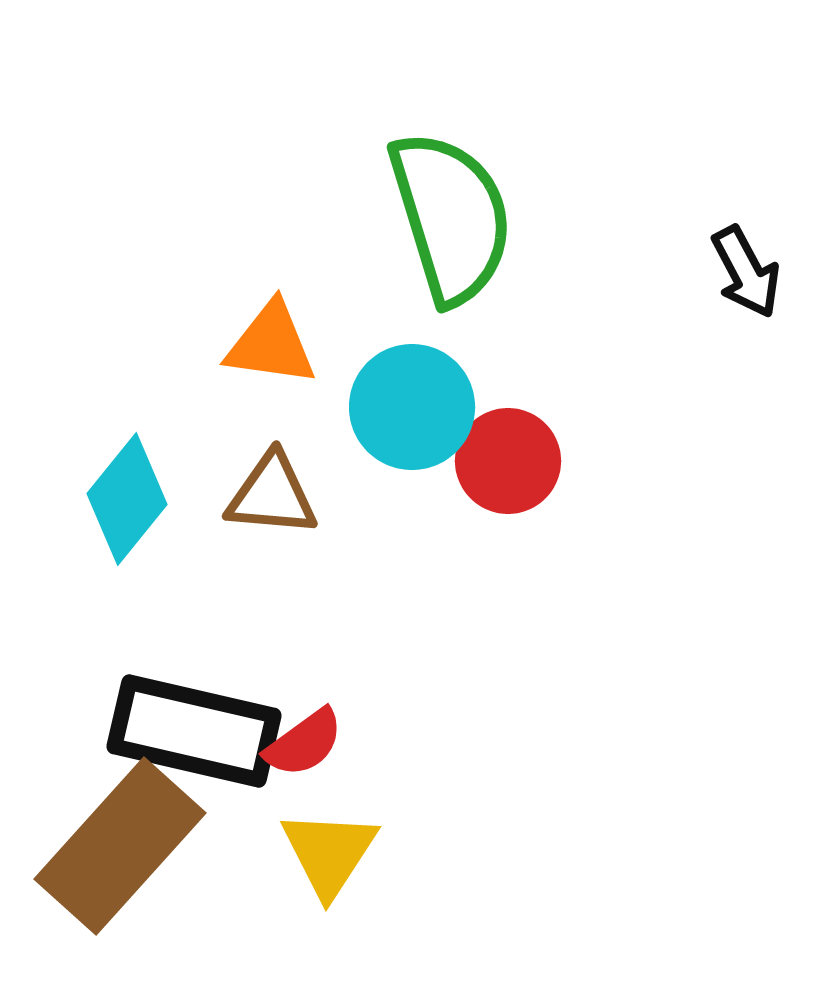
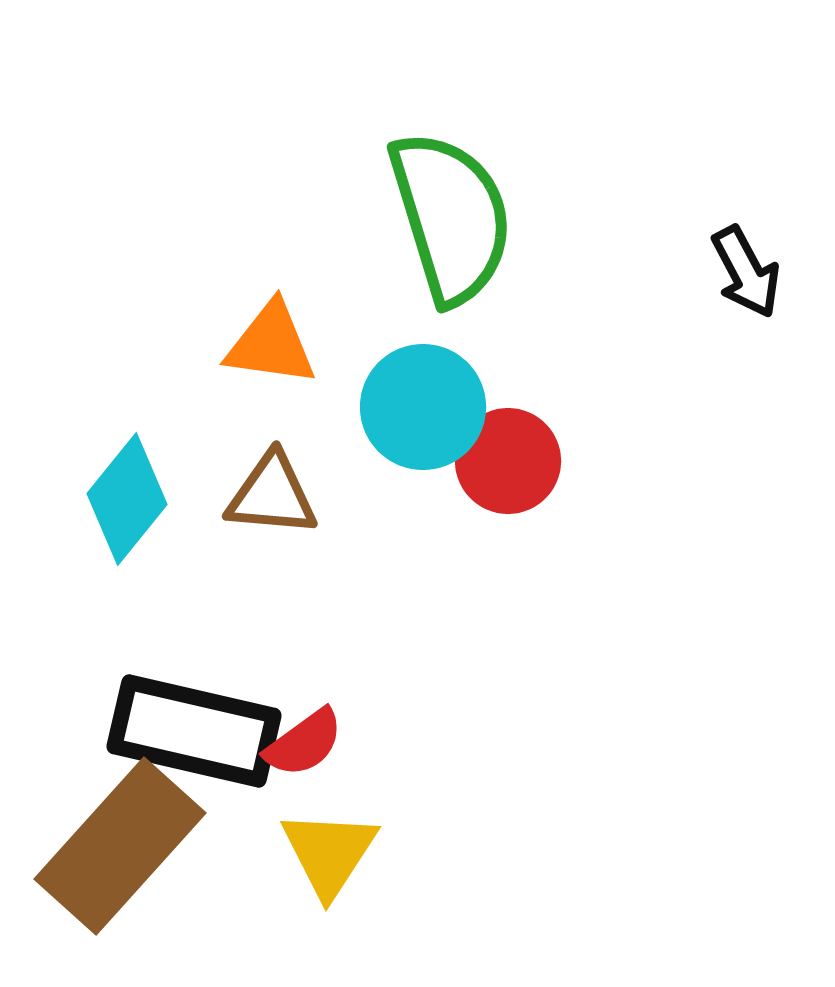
cyan circle: moved 11 px right
